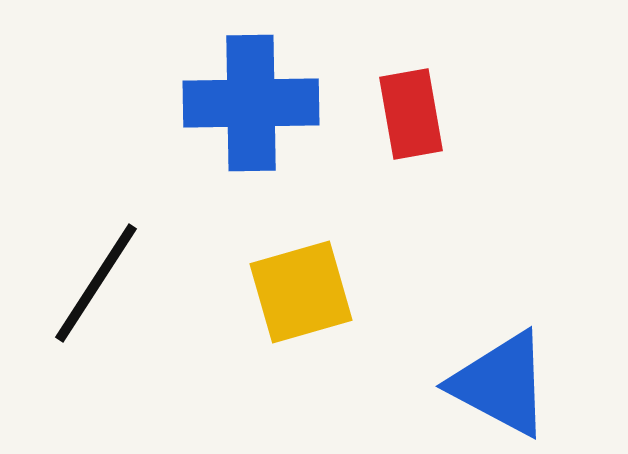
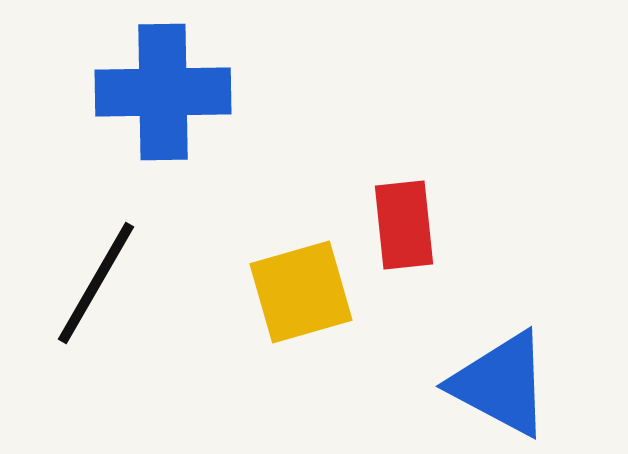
blue cross: moved 88 px left, 11 px up
red rectangle: moved 7 px left, 111 px down; rotated 4 degrees clockwise
black line: rotated 3 degrees counterclockwise
